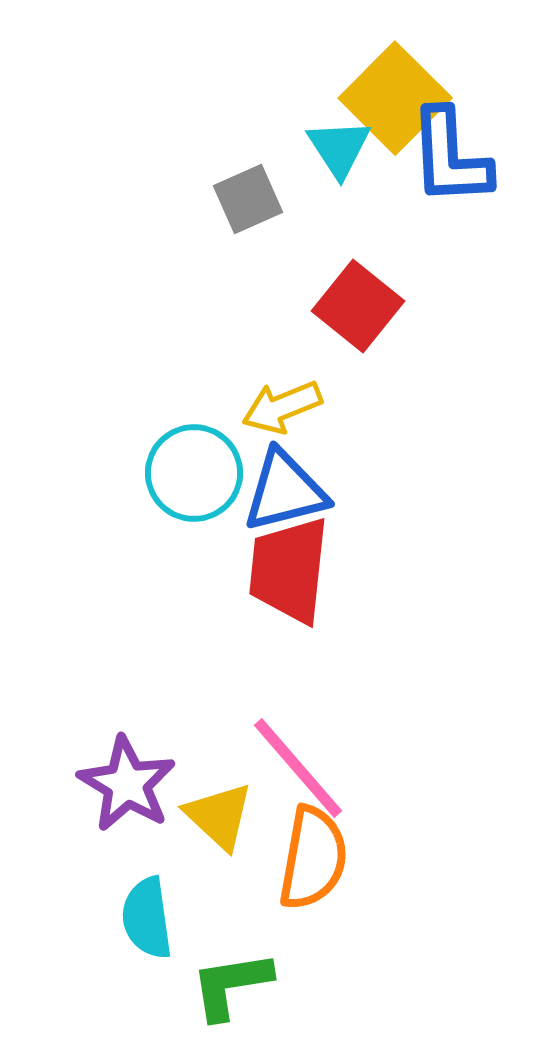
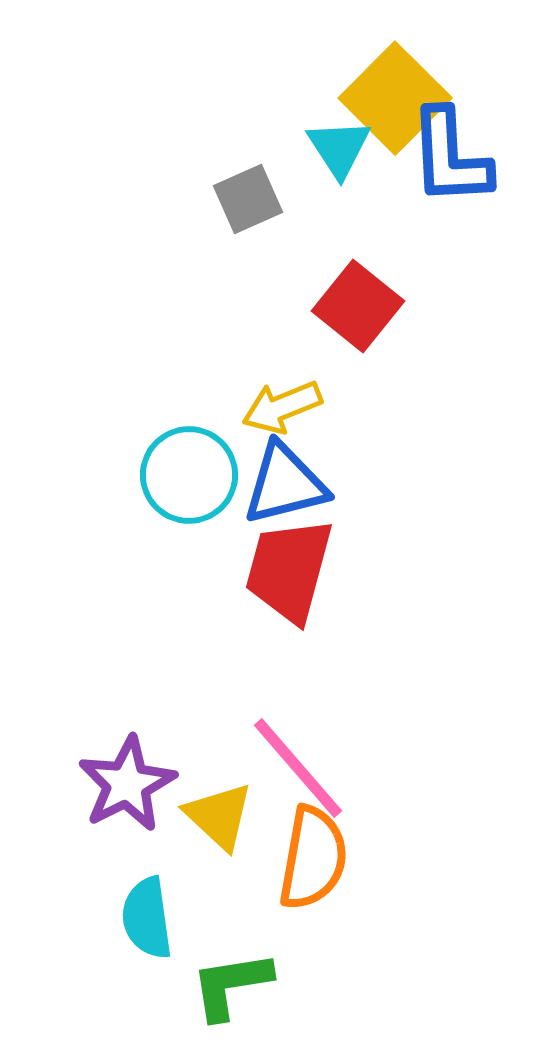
cyan circle: moved 5 px left, 2 px down
blue triangle: moved 7 px up
red trapezoid: rotated 9 degrees clockwise
purple star: rotated 14 degrees clockwise
